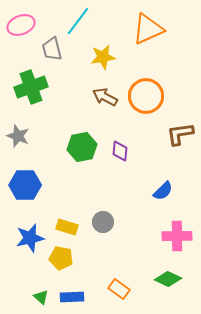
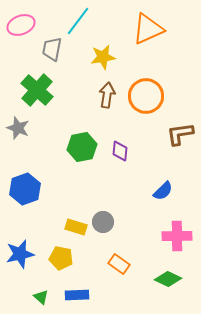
gray trapezoid: rotated 25 degrees clockwise
green cross: moved 6 px right, 3 px down; rotated 28 degrees counterclockwise
brown arrow: moved 2 px right, 2 px up; rotated 70 degrees clockwise
gray star: moved 8 px up
blue hexagon: moved 4 px down; rotated 20 degrees counterclockwise
yellow rectangle: moved 9 px right
blue star: moved 10 px left, 16 px down
orange rectangle: moved 25 px up
blue rectangle: moved 5 px right, 2 px up
